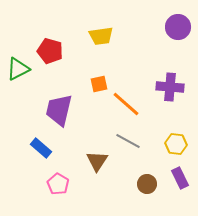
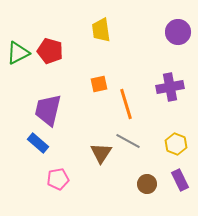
purple circle: moved 5 px down
yellow trapezoid: moved 6 px up; rotated 90 degrees clockwise
green triangle: moved 16 px up
purple cross: rotated 16 degrees counterclockwise
orange line: rotated 32 degrees clockwise
purple trapezoid: moved 11 px left
yellow hexagon: rotated 15 degrees clockwise
blue rectangle: moved 3 px left, 5 px up
brown triangle: moved 4 px right, 8 px up
purple rectangle: moved 2 px down
pink pentagon: moved 5 px up; rotated 30 degrees clockwise
